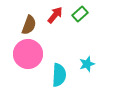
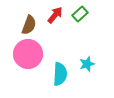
cyan semicircle: moved 1 px right, 1 px up
